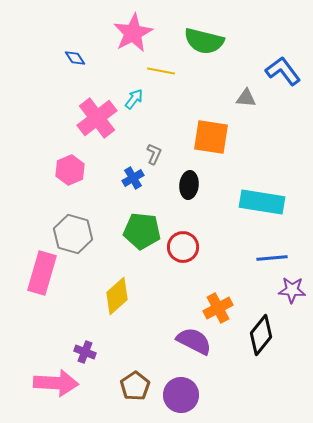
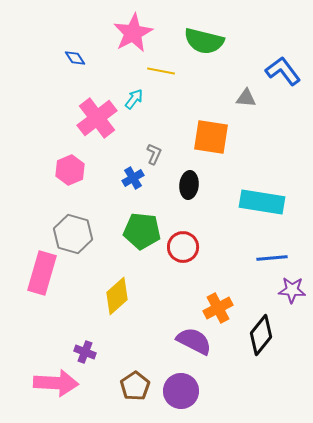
purple circle: moved 4 px up
